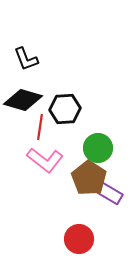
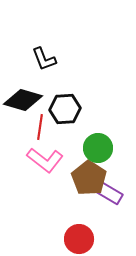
black L-shape: moved 18 px right
